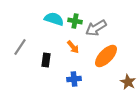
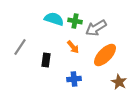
orange ellipse: moved 1 px left, 1 px up
brown star: moved 9 px left
